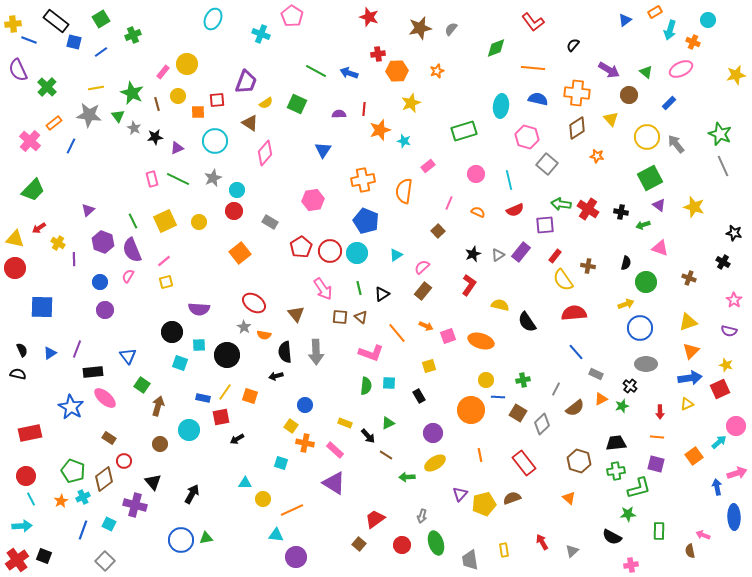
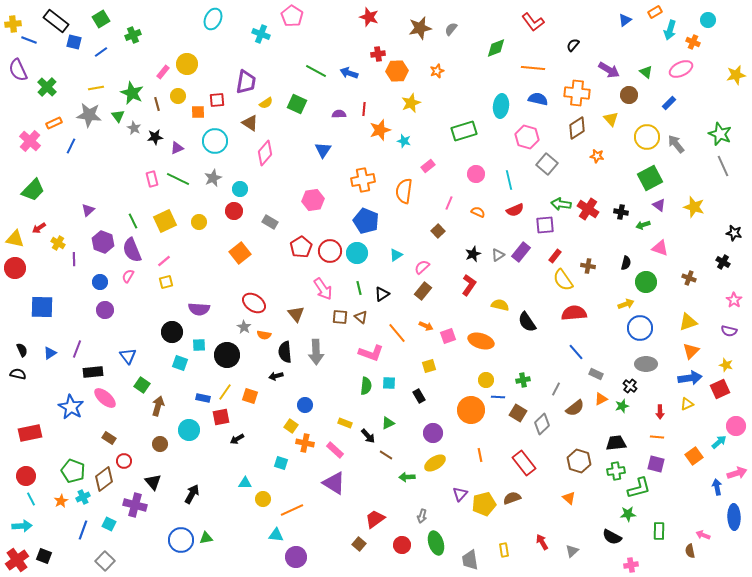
purple trapezoid at (246, 82): rotated 10 degrees counterclockwise
orange rectangle at (54, 123): rotated 14 degrees clockwise
cyan circle at (237, 190): moved 3 px right, 1 px up
